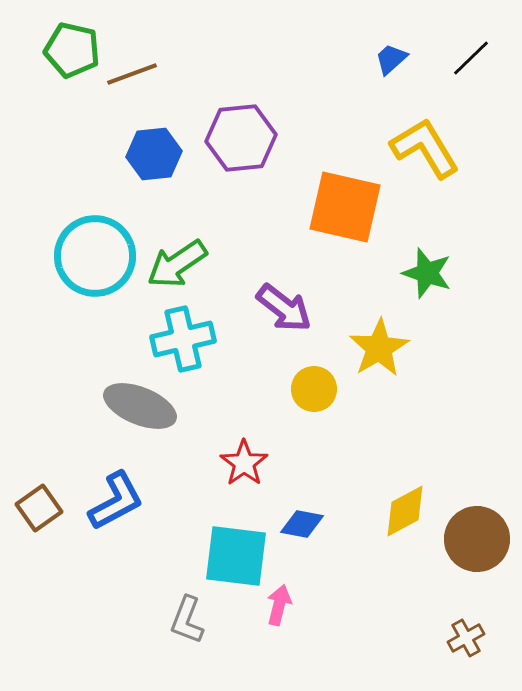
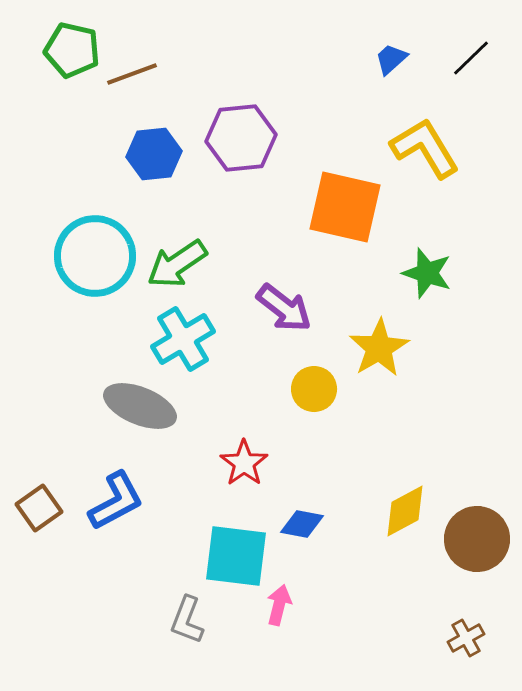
cyan cross: rotated 18 degrees counterclockwise
